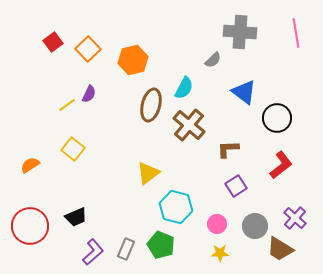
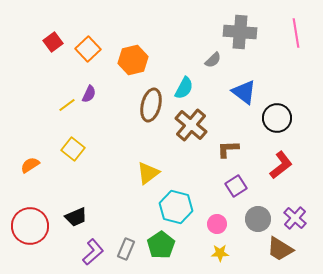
brown cross: moved 2 px right
gray circle: moved 3 px right, 7 px up
green pentagon: rotated 16 degrees clockwise
